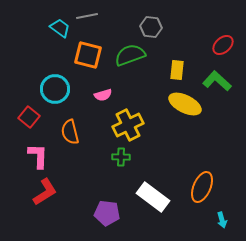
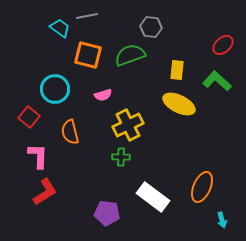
yellow ellipse: moved 6 px left
